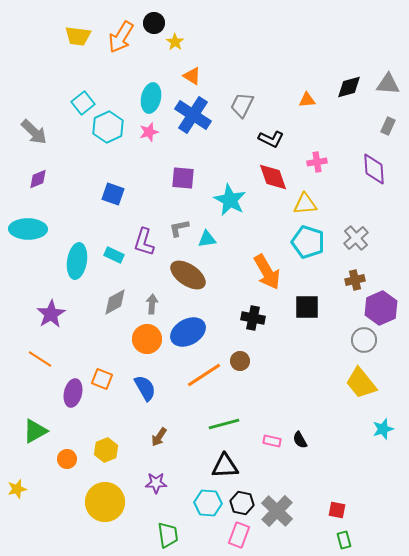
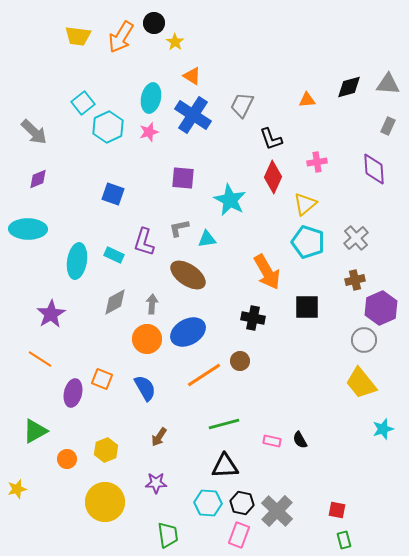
black L-shape at (271, 139): rotated 45 degrees clockwise
red diamond at (273, 177): rotated 44 degrees clockwise
yellow triangle at (305, 204): rotated 35 degrees counterclockwise
